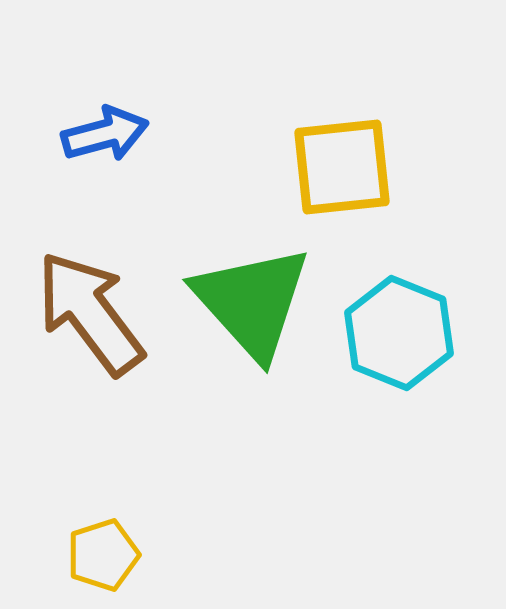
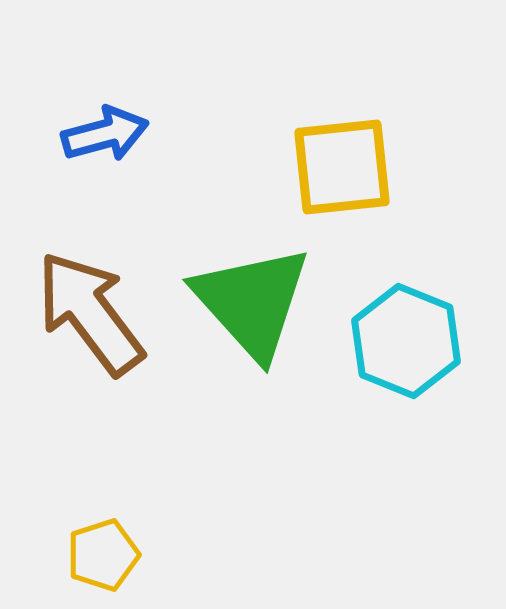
cyan hexagon: moved 7 px right, 8 px down
